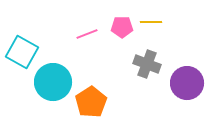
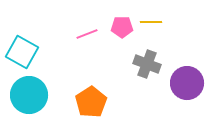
cyan circle: moved 24 px left, 13 px down
